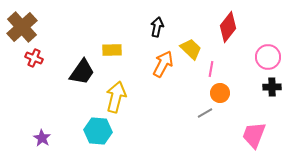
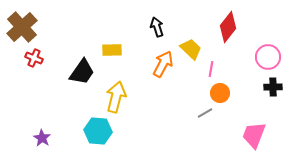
black arrow: rotated 30 degrees counterclockwise
black cross: moved 1 px right
